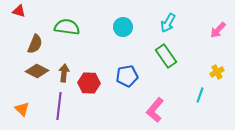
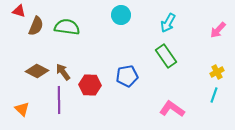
cyan circle: moved 2 px left, 12 px up
brown semicircle: moved 1 px right, 18 px up
brown arrow: moved 1 px left, 1 px up; rotated 42 degrees counterclockwise
red hexagon: moved 1 px right, 2 px down
cyan line: moved 14 px right
purple line: moved 6 px up; rotated 8 degrees counterclockwise
pink L-shape: moved 17 px right, 1 px up; rotated 85 degrees clockwise
